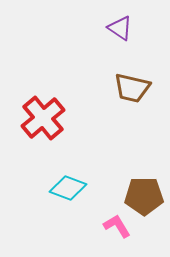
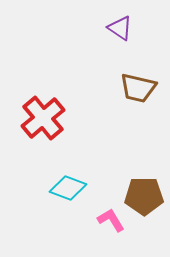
brown trapezoid: moved 6 px right
pink L-shape: moved 6 px left, 6 px up
